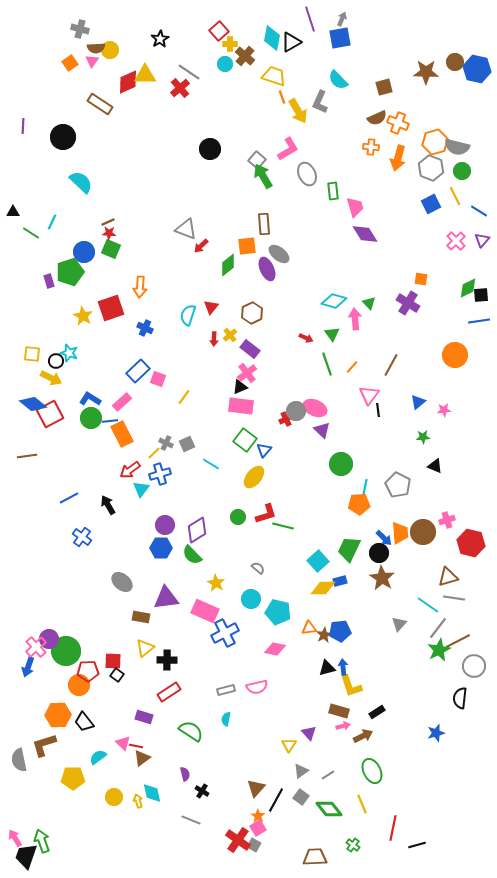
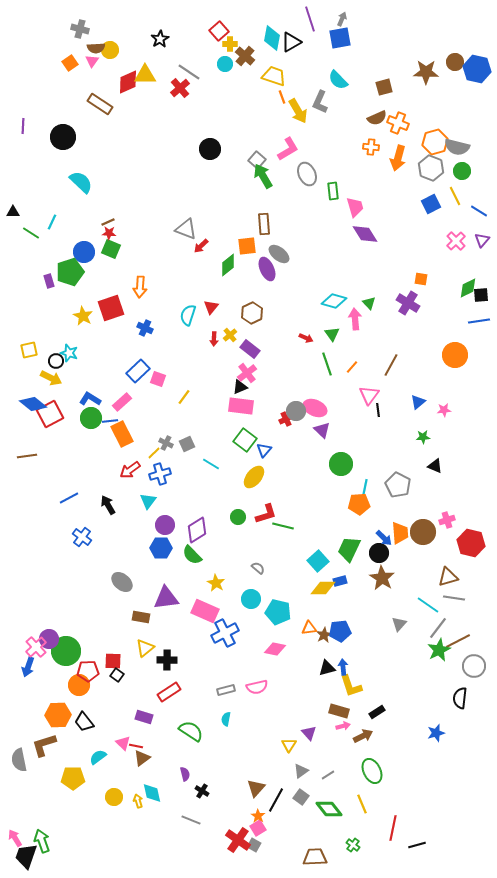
yellow square at (32, 354): moved 3 px left, 4 px up; rotated 18 degrees counterclockwise
cyan triangle at (141, 489): moved 7 px right, 12 px down
